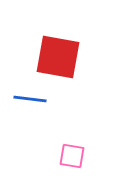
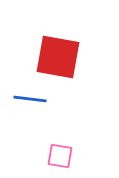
pink square: moved 12 px left
